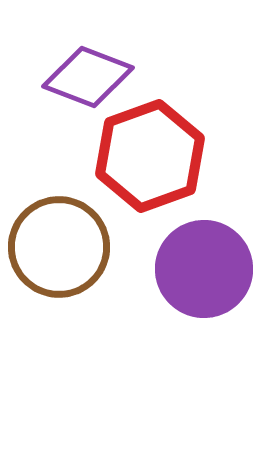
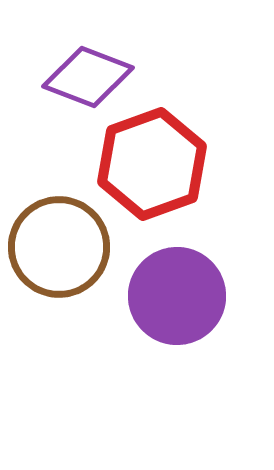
red hexagon: moved 2 px right, 8 px down
purple circle: moved 27 px left, 27 px down
